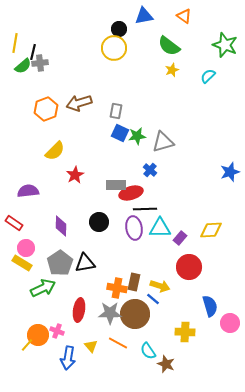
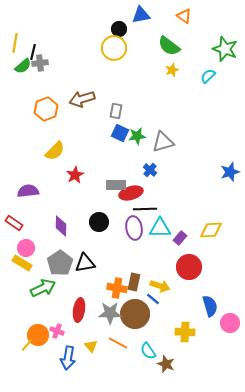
blue triangle at (144, 16): moved 3 px left, 1 px up
green star at (225, 45): moved 4 px down
brown arrow at (79, 103): moved 3 px right, 4 px up
